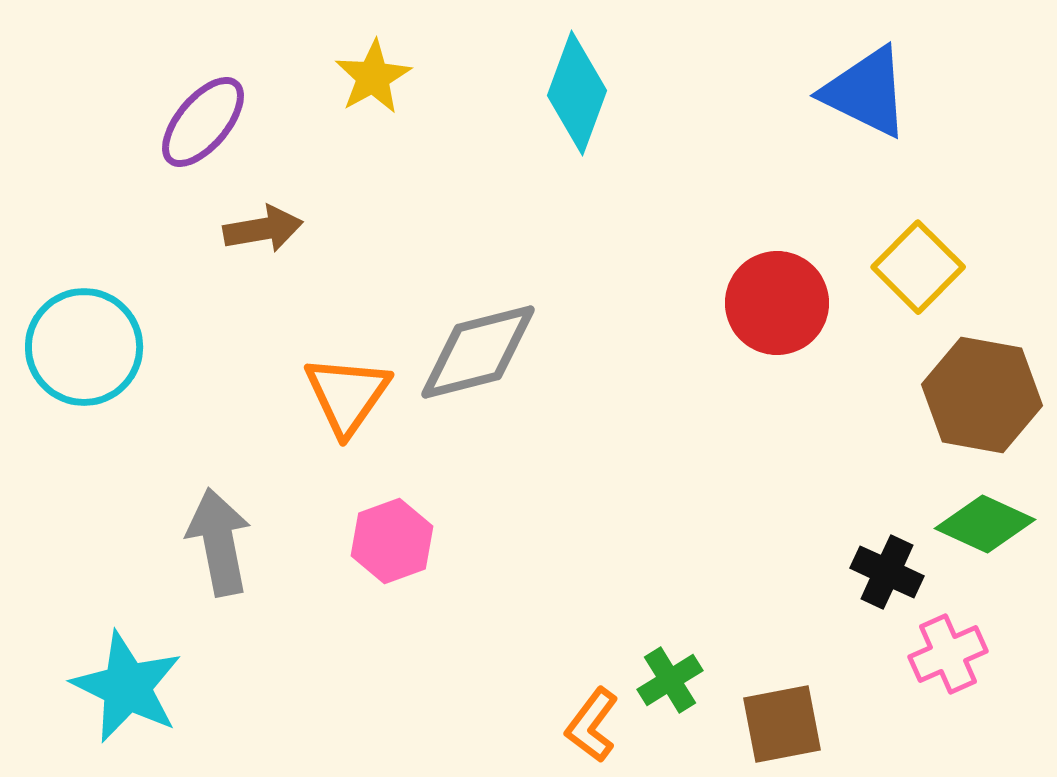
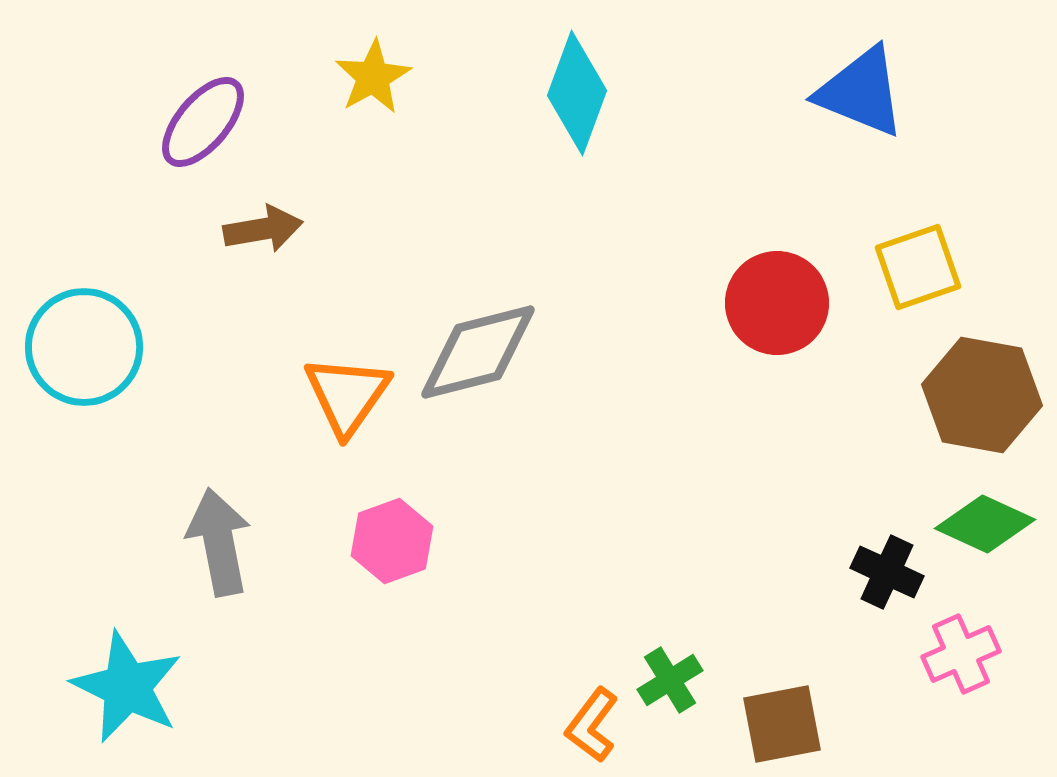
blue triangle: moved 5 px left; rotated 4 degrees counterclockwise
yellow square: rotated 26 degrees clockwise
pink cross: moved 13 px right
